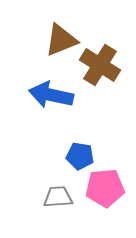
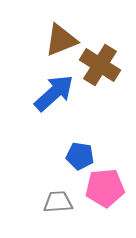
blue arrow: moved 3 px right, 2 px up; rotated 126 degrees clockwise
gray trapezoid: moved 5 px down
